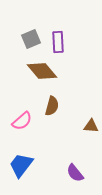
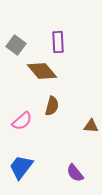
gray square: moved 15 px left, 6 px down; rotated 30 degrees counterclockwise
blue trapezoid: moved 2 px down
